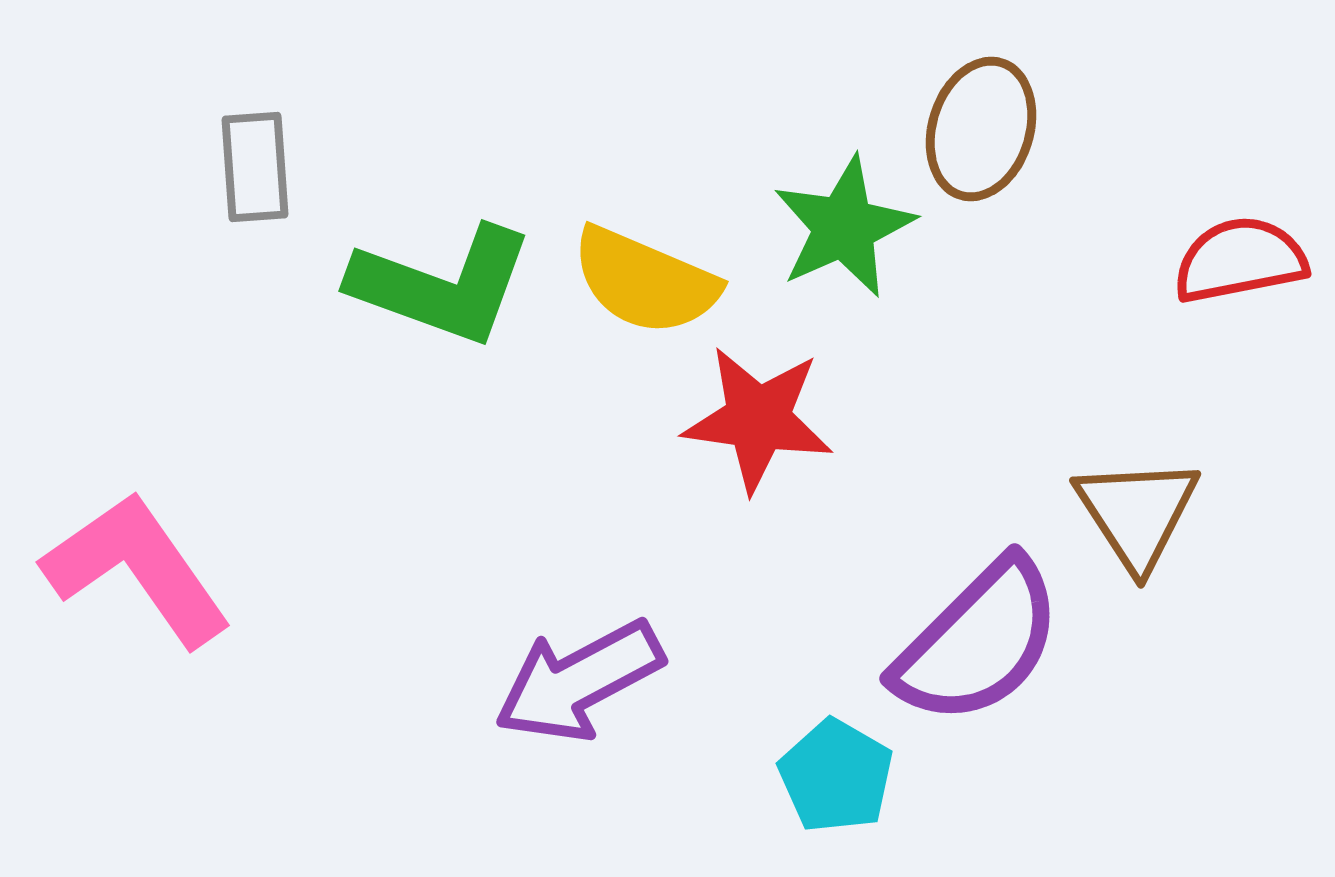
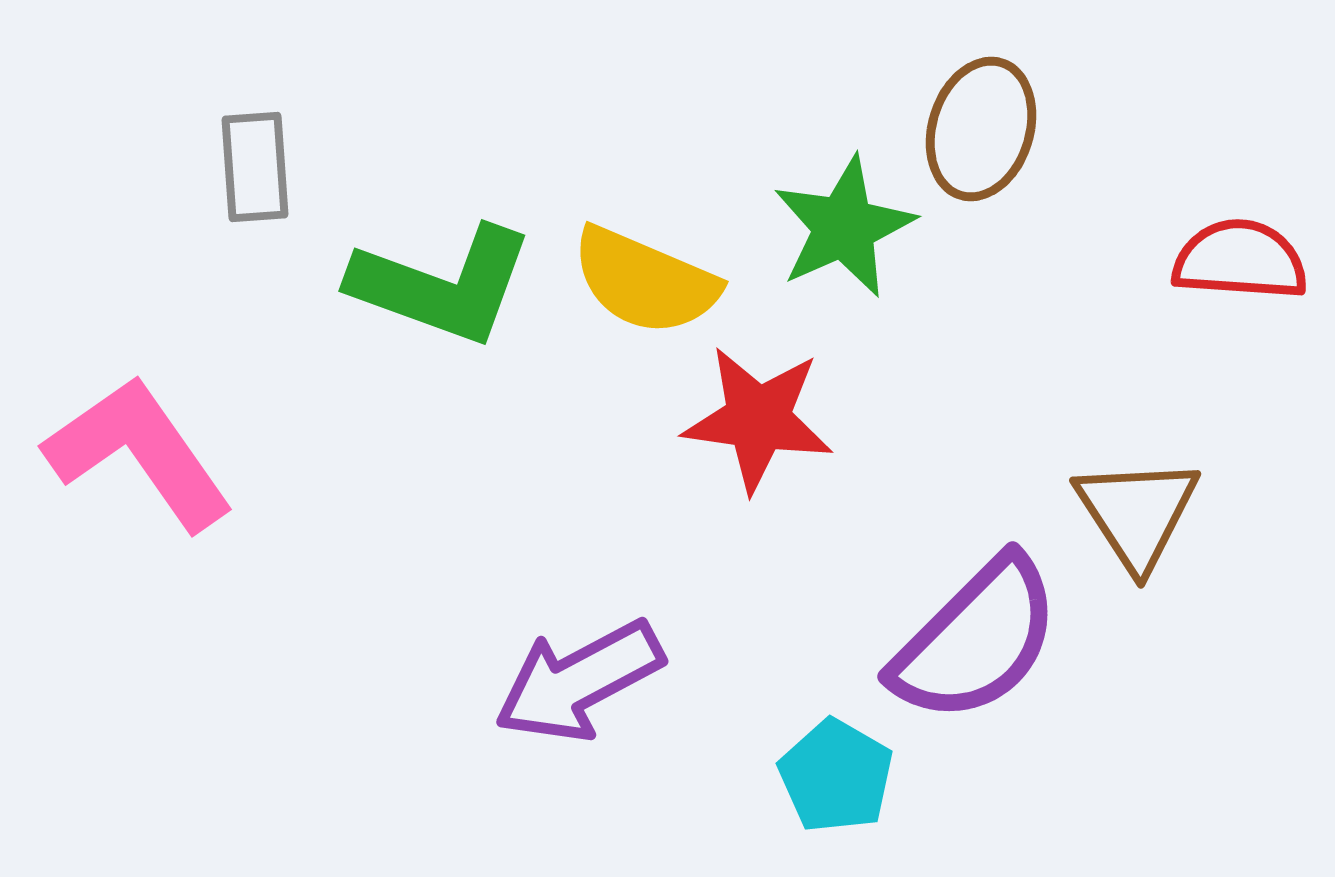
red semicircle: rotated 15 degrees clockwise
pink L-shape: moved 2 px right, 116 px up
purple semicircle: moved 2 px left, 2 px up
